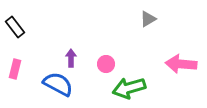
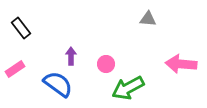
gray triangle: rotated 36 degrees clockwise
black rectangle: moved 6 px right, 1 px down
purple arrow: moved 2 px up
pink rectangle: rotated 42 degrees clockwise
blue semicircle: rotated 8 degrees clockwise
green arrow: moved 1 px left; rotated 12 degrees counterclockwise
